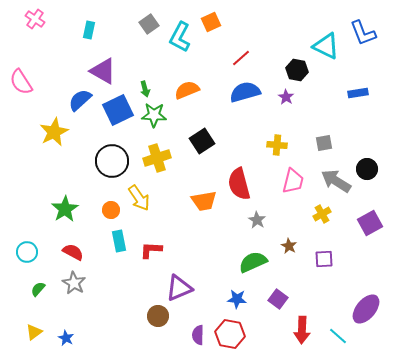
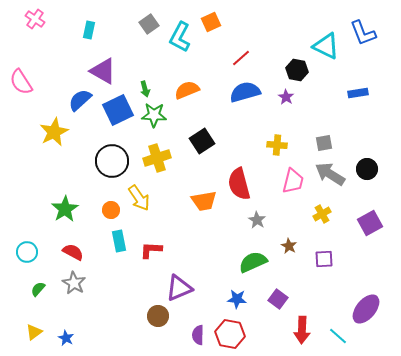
gray arrow at (336, 181): moved 6 px left, 7 px up
